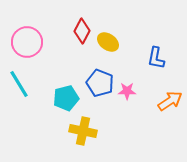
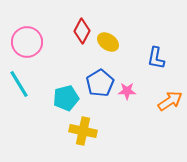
blue pentagon: rotated 20 degrees clockwise
